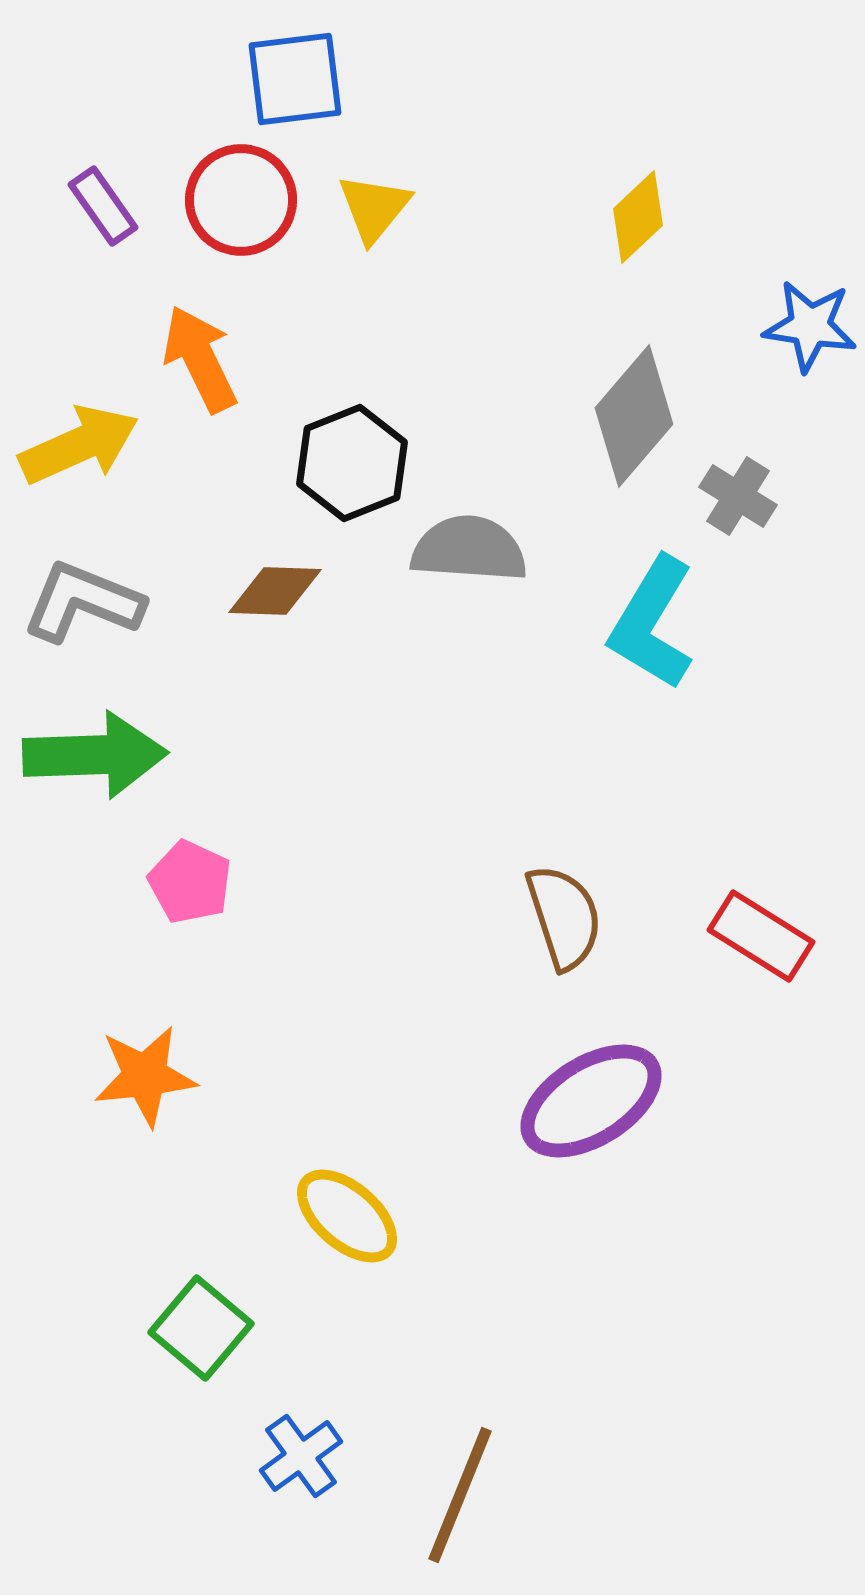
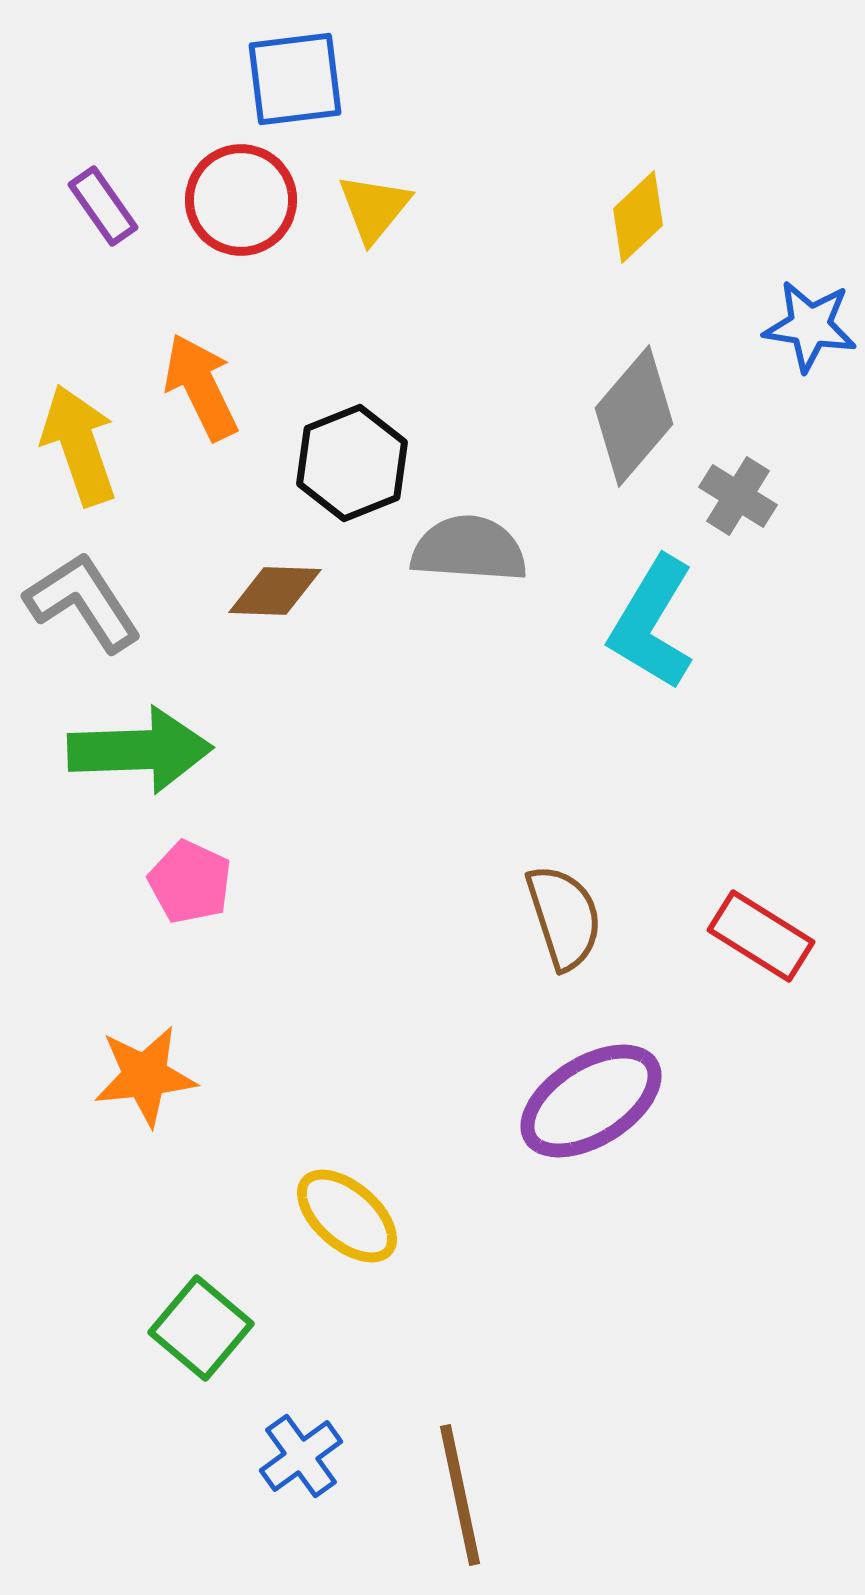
orange arrow: moved 1 px right, 28 px down
yellow arrow: rotated 85 degrees counterclockwise
gray L-shape: rotated 35 degrees clockwise
green arrow: moved 45 px right, 5 px up
brown line: rotated 34 degrees counterclockwise
